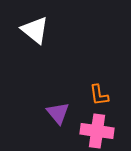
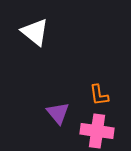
white triangle: moved 2 px down
